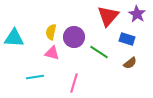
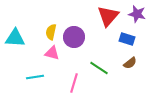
purple star: rotated 18 degrees counterclockwise
cyan triangle: moved 1 px right
green line: moved 16 px down
